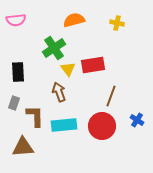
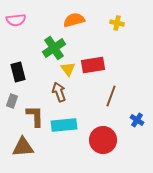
black rectangle: rotated 12 degrees counterclockwise
gray rectangle: moved 2 px left, 2 px up
red circle: moved 1 px right, 14 px down
